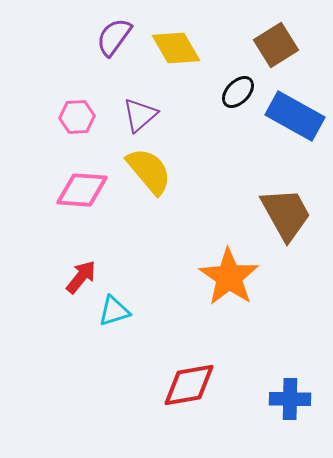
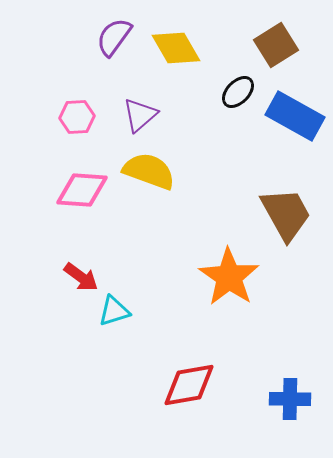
yellow semicircle: rotated 30 degrees counterclockwise
red arrow: rotated 87 degrees clockwise
